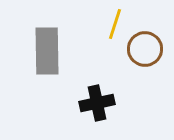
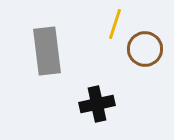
gray rectangle: rotated 6 degrees counterclockwise
black cross: moved 1 px down
